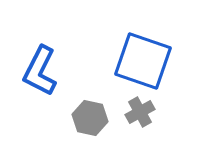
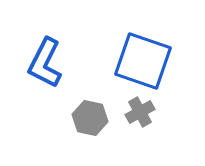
blue L-shape: moved 5 px right, 8 px up
